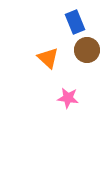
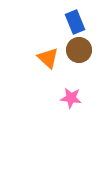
brown circle: moved 8 px left
pink star: moved 3 px right
